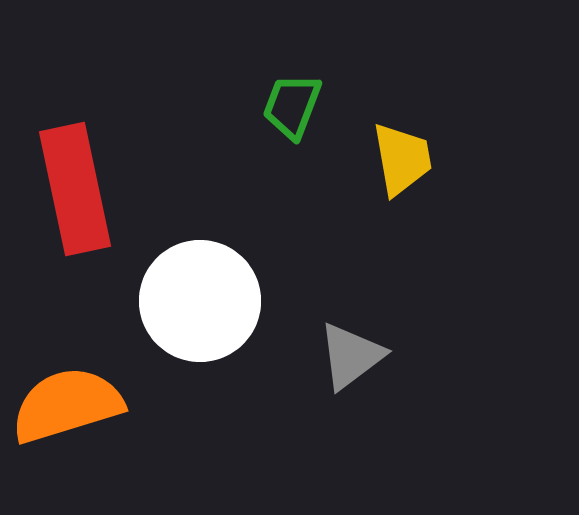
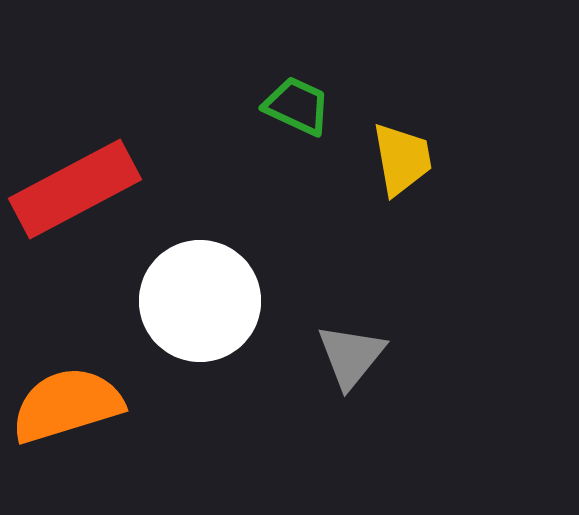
green trapezoid: moved 5 px right; rotated 94 degrees clockwise
red rectangle: rotated 74 degrees clockwise
gray triangle: rotated 14 degrees counterclockwise
